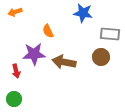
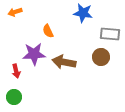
green circle: moved 2 px up
